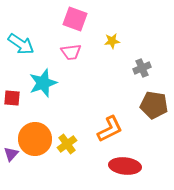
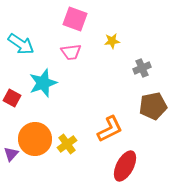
red square: rotated 24 degrees clockwise
brown pentagon: moved 1 px left, 1 px down; rotated 20 degrees counterclockwise
red ellipse: rotated 68 degrees counterclockwise
